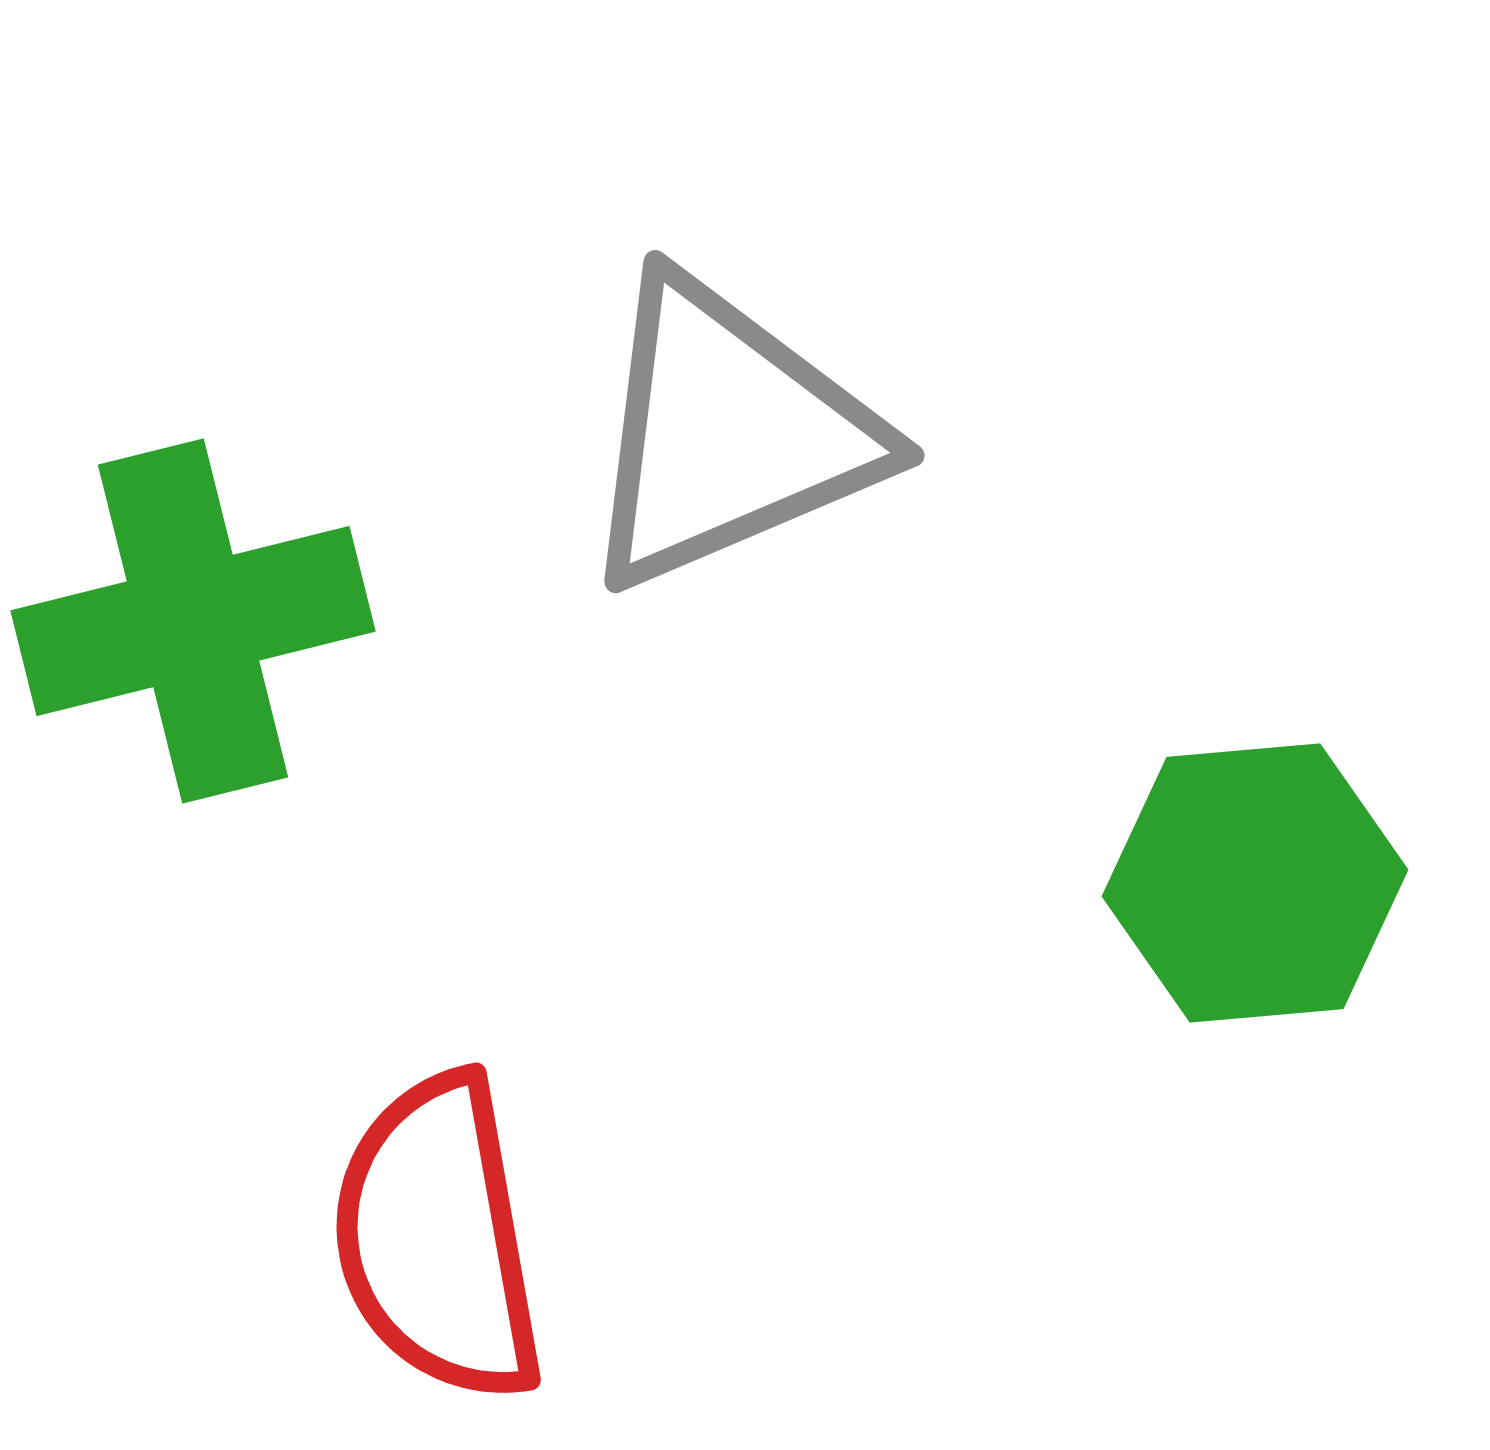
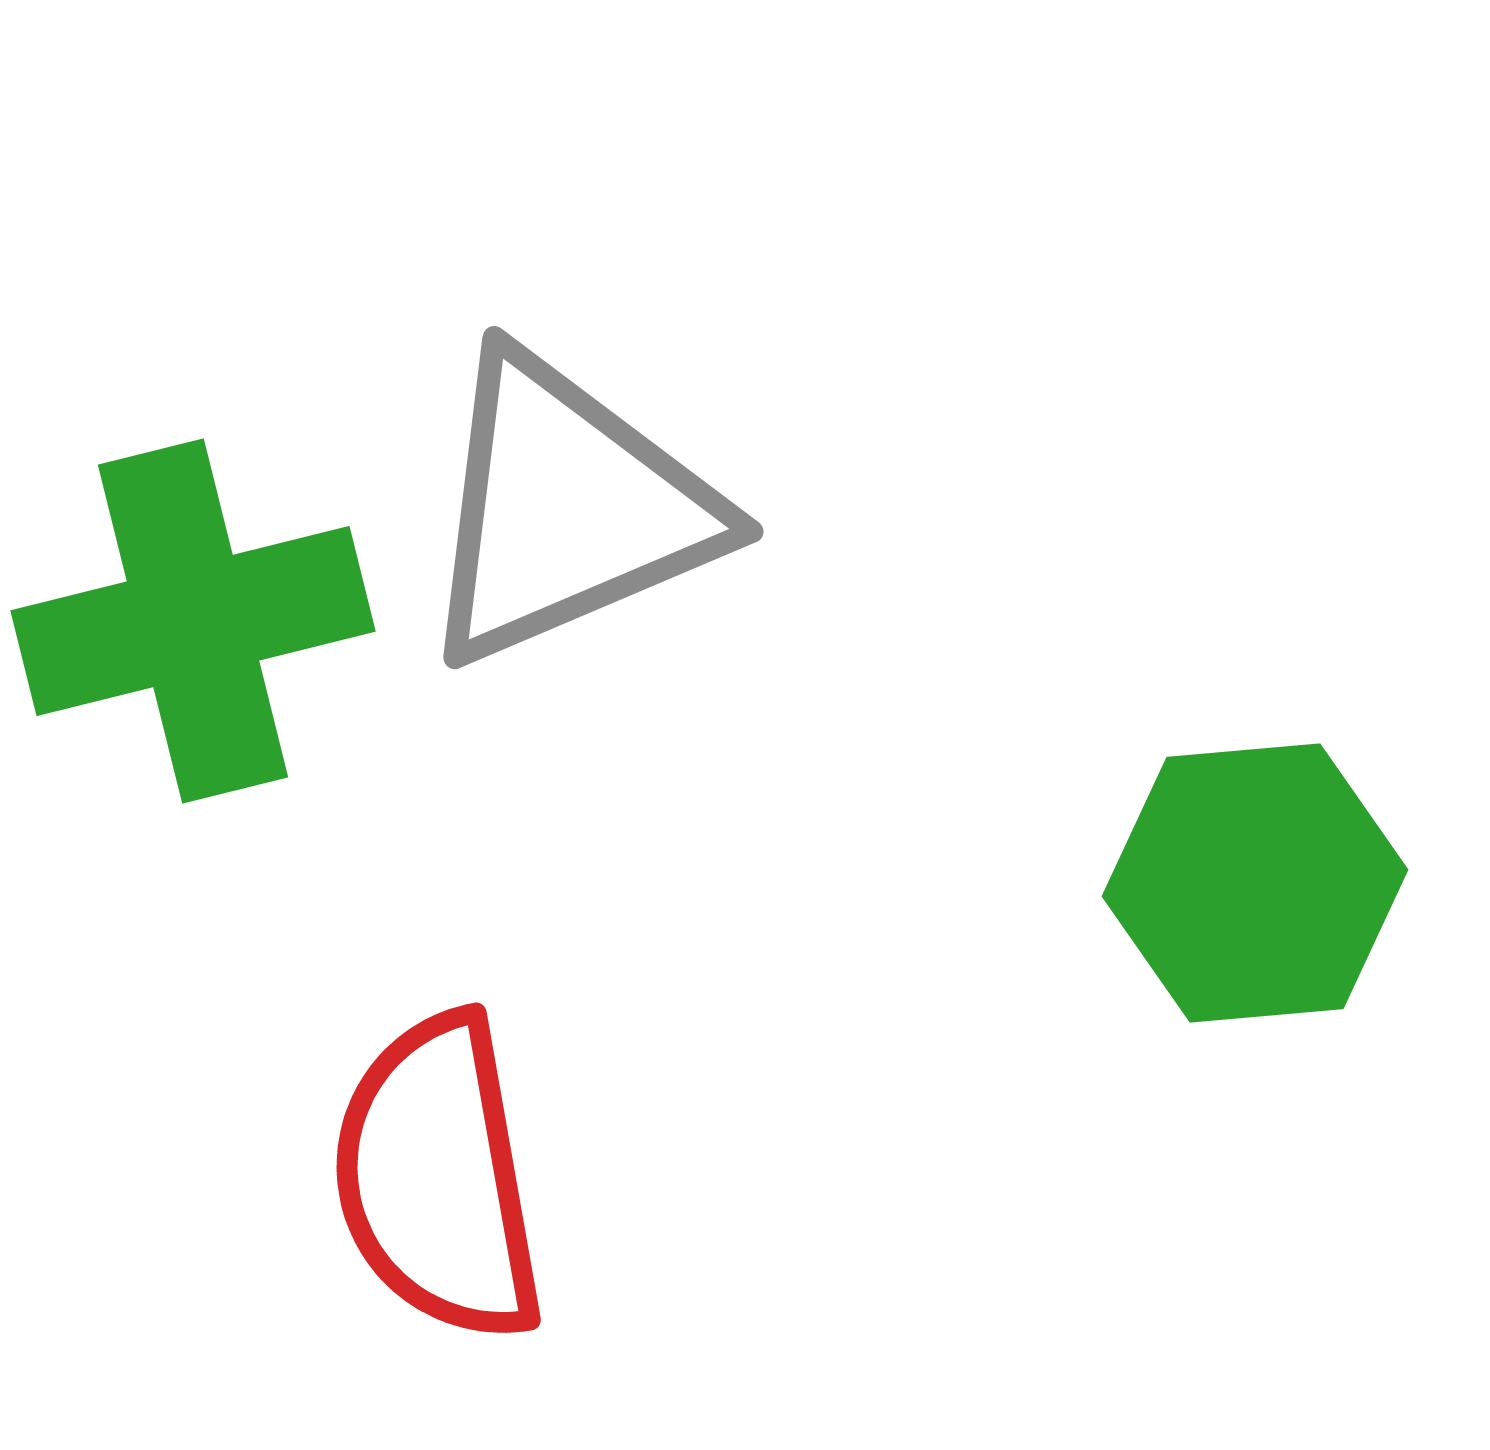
gray triangle: moved 161 px left, 76 px down
red semicircle: moved 60 px up
